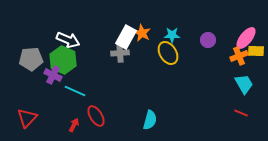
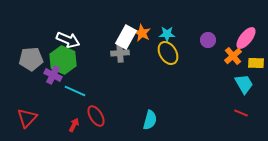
cyan star: moved 5 px left, 1 px up
yellow rectangle: moved 12 px down
orange cross: moved 6 px left; rotated 18 degrees counterclockwise
